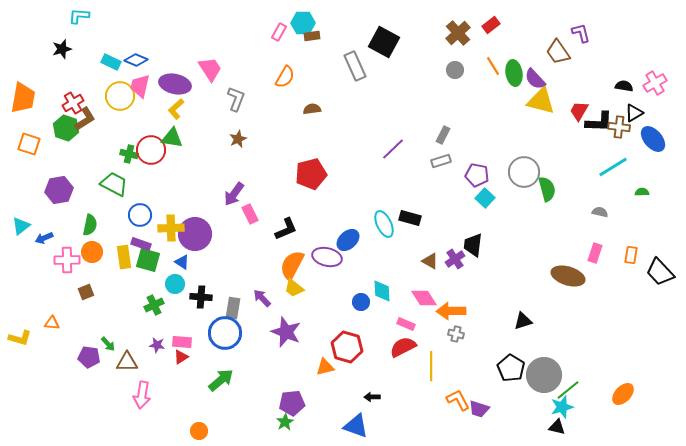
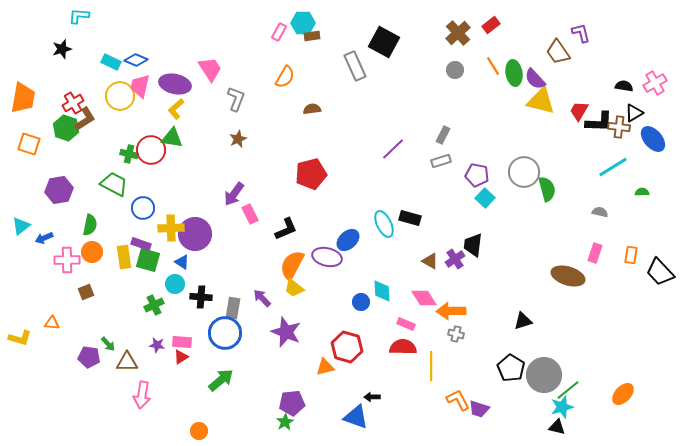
blue circle at (140, 215): moved 3 px right, 7 px up
red semicircle at (403, 347): rotated 28 degrees clockwise
blue triangle at (356, 426): moved 9 px up
